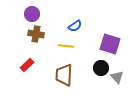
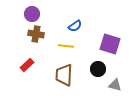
black circle: moved 3 px left, 1 px down
gray triangle: moved 2 px left, 8 px down; rotated 32 degrees counterclockwise
